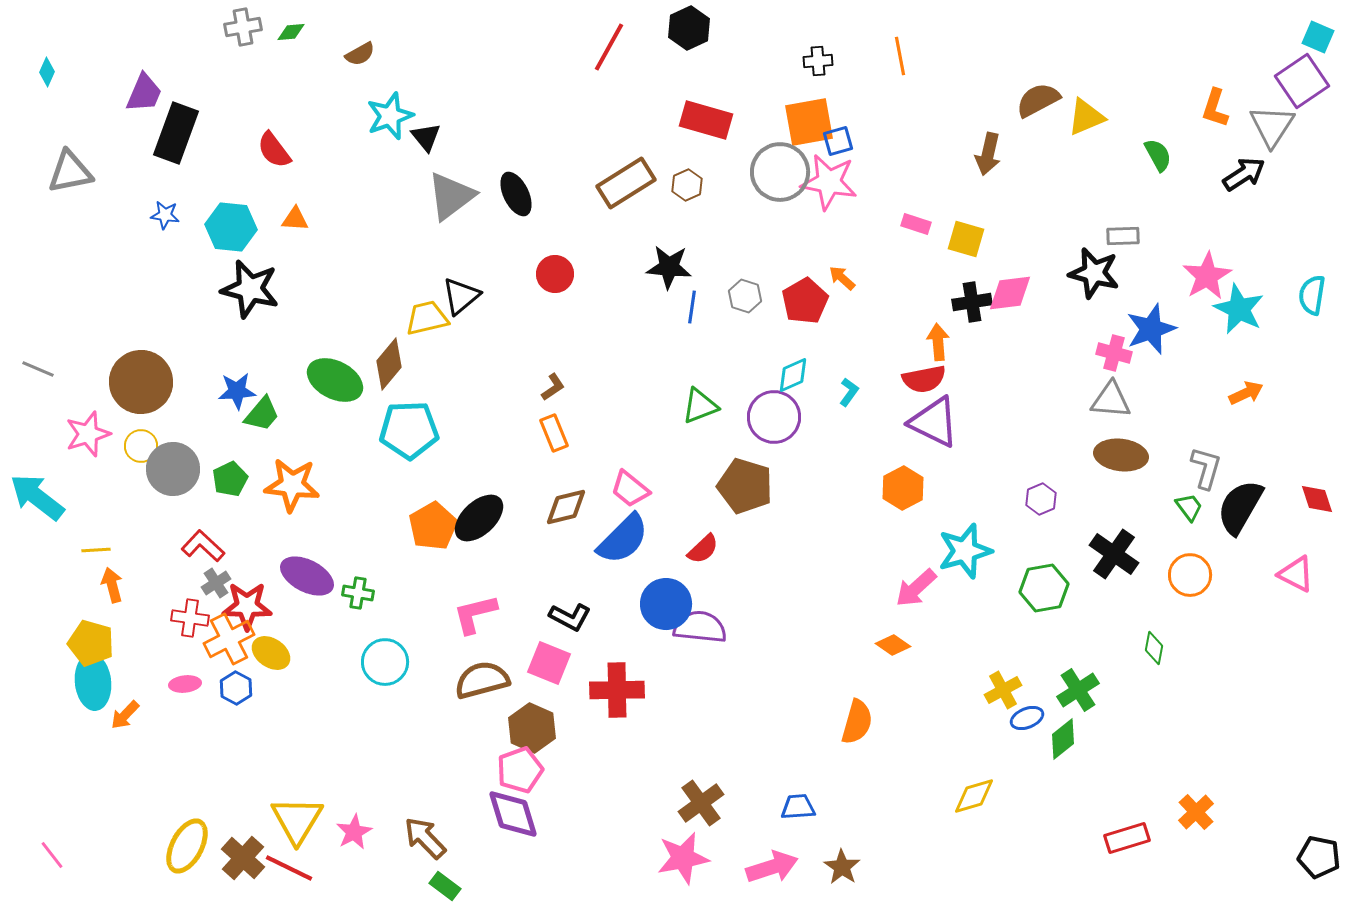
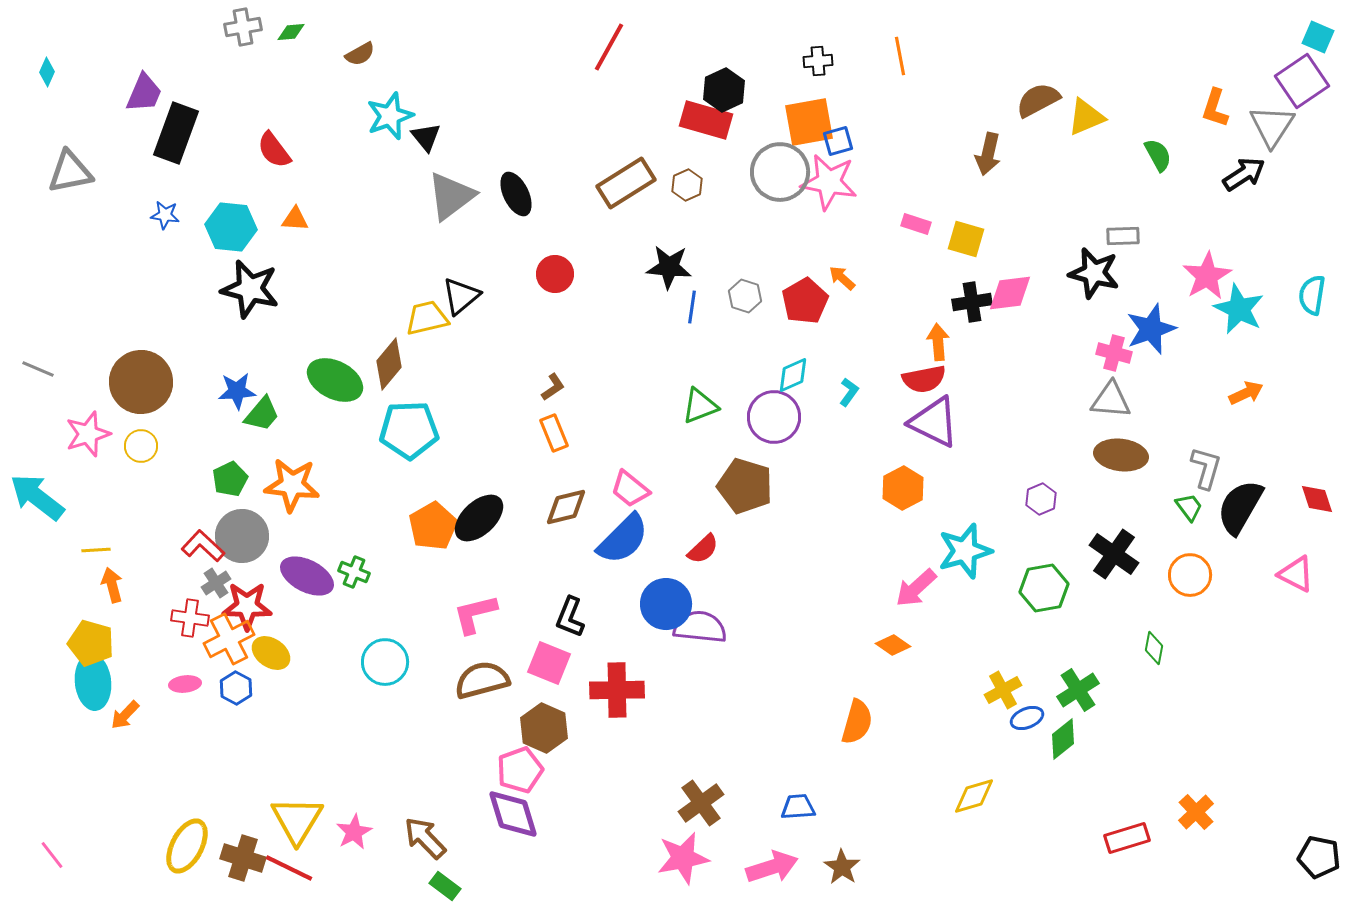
black hexagon at (689, 28): moved 35 px right, 62 px down
gray circle at (173, 469): moved 69 px right, 67 px down
green cross at (358, 593): moved 4 px left, 21 px up; rotated 12 degrees clockwise
black L-shape at (570, 617): rotated 84 degrees clockwise
brown hexagon at (532, 728): moved 12 px right
brown cross at (243, 858): rotated 24 degrees counterclockwise
